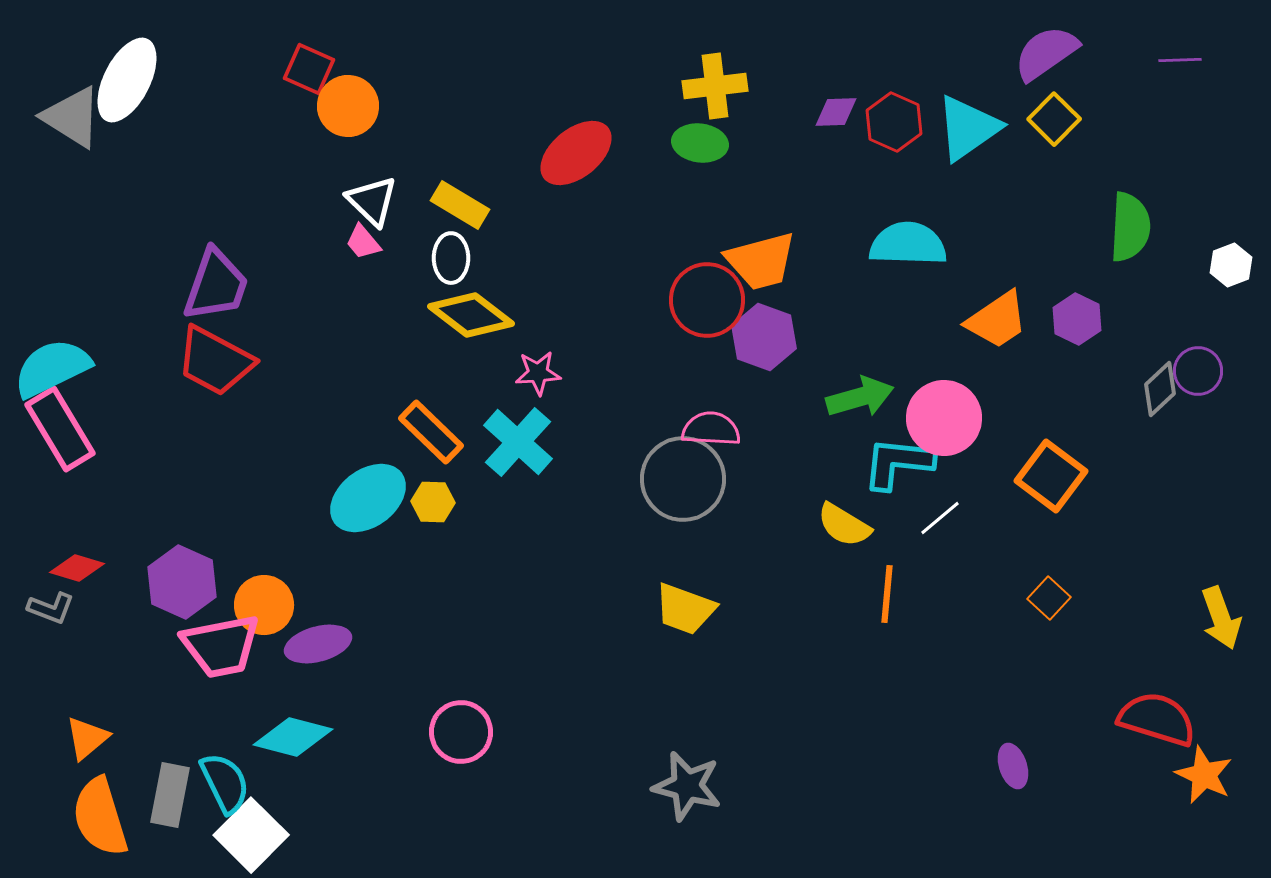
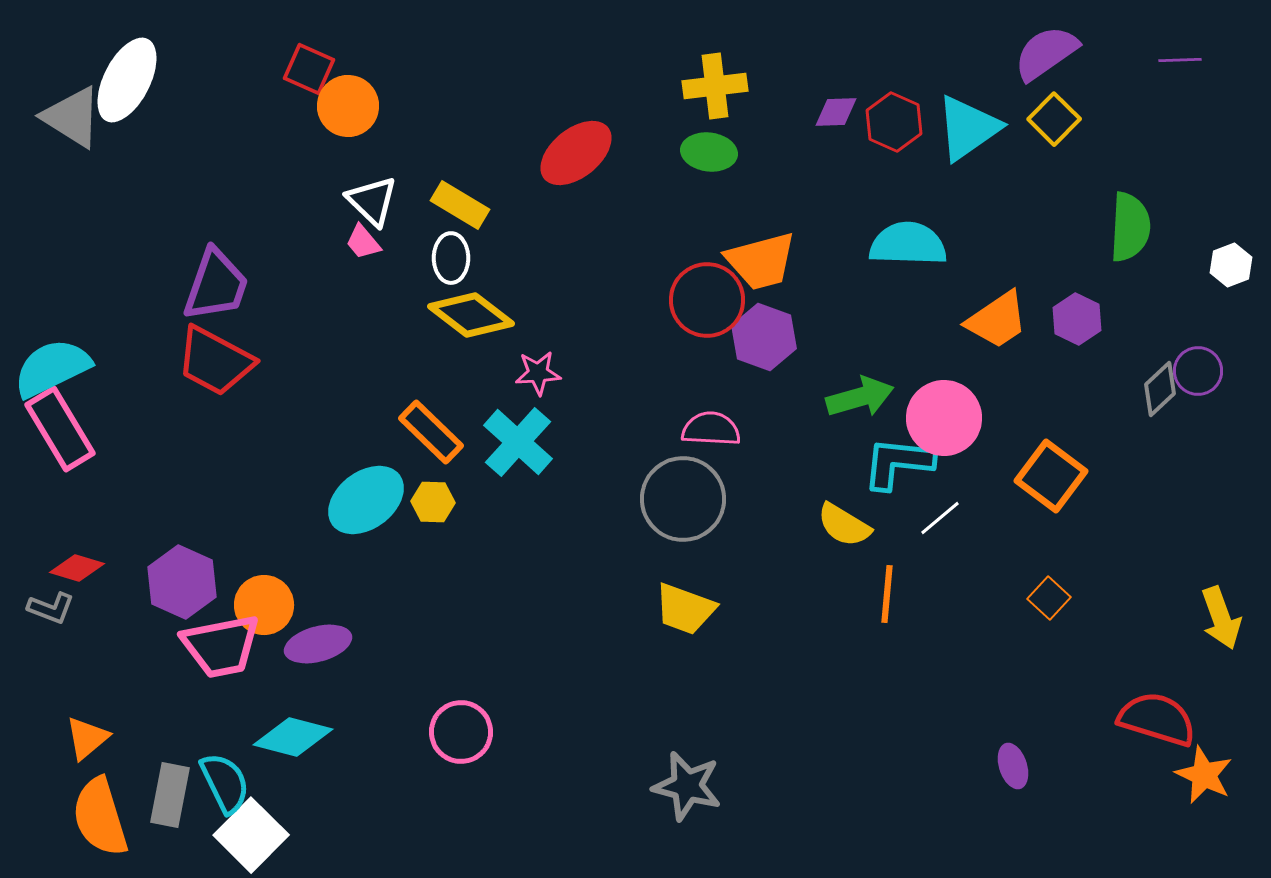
green ellipse at (700, 143): moved 9 px right, 9 px down
gray circle at (683, 479): moved 20 px down
cyan ellipse at (368, 498): moved 2 px left, 2 px down
